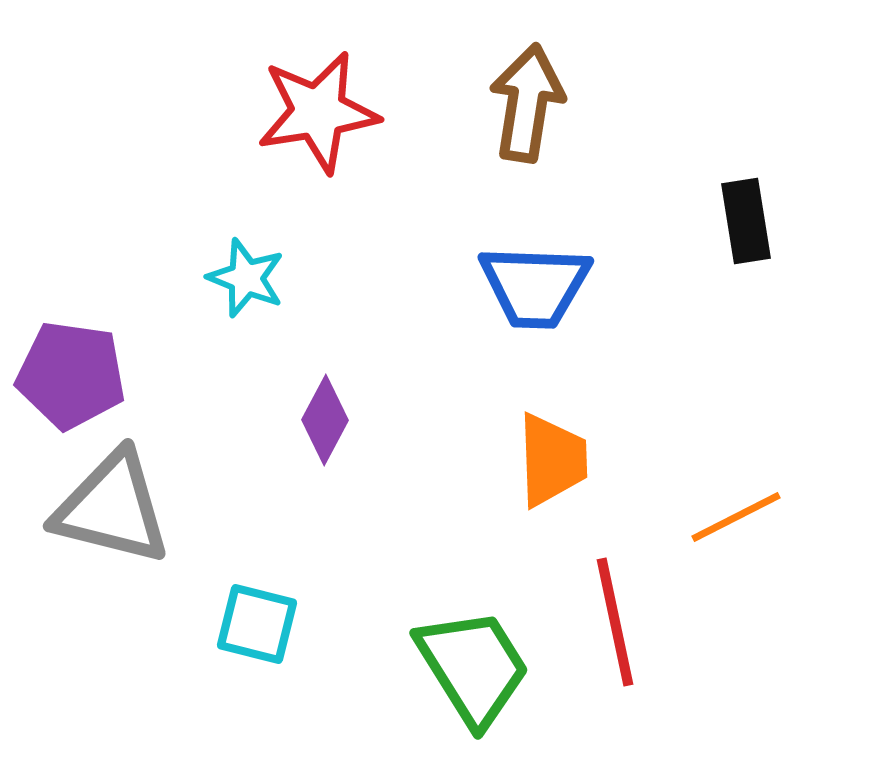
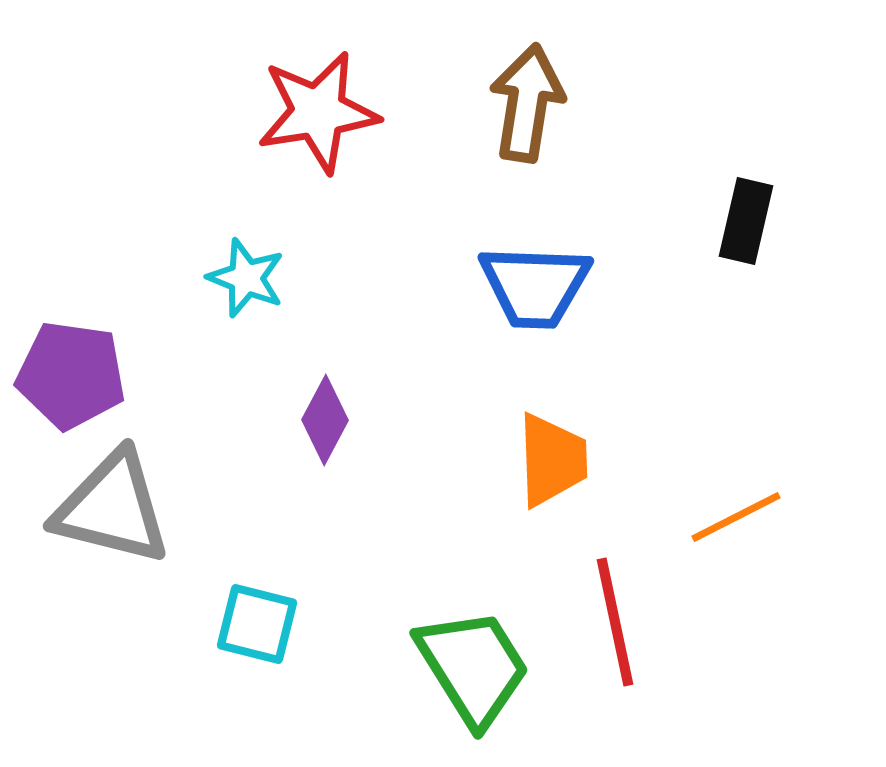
black rectangle: rotated 22 degrees clockwise
